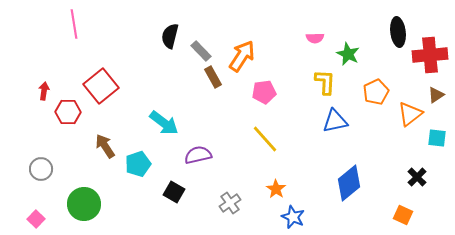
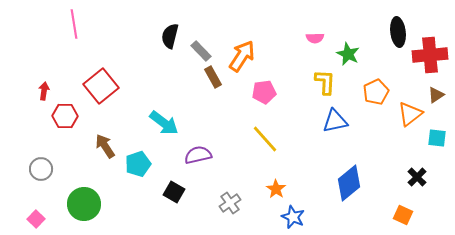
red hexagon: moved 3 px left, 4 px down
